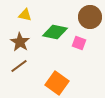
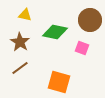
brown circle: moved 3 px down
pink square: moved 3 px right, 5 px down
brown line: moved 1 px right, 2 px down
orange square: moved 2 px right, 1 px up; rotated 20 degrees counterclockwise
